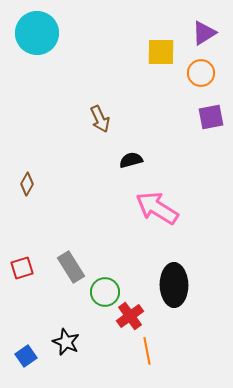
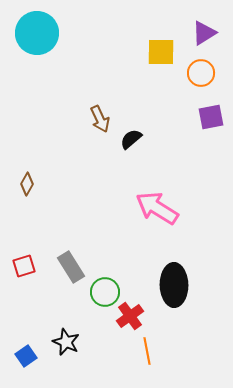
black semicircle: moved 21 px up; rotated 25 degrees counterclockwise
red square: moved 2 px right, 2 px up
